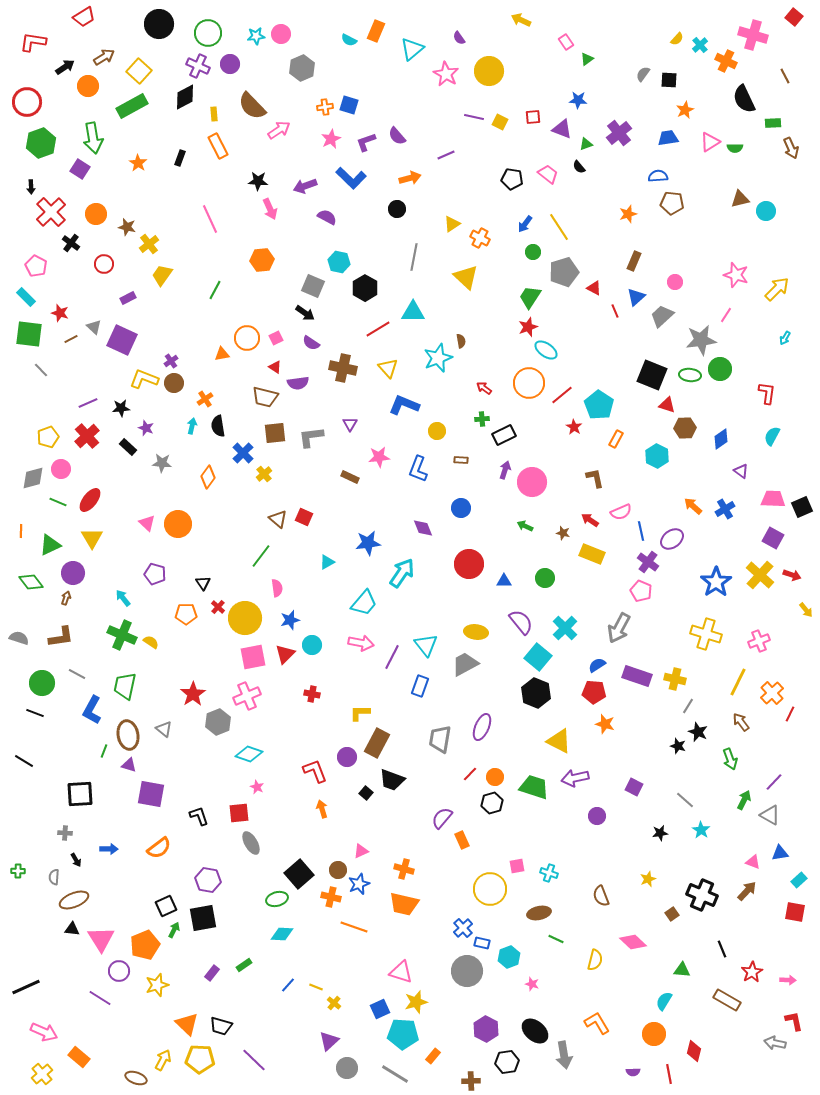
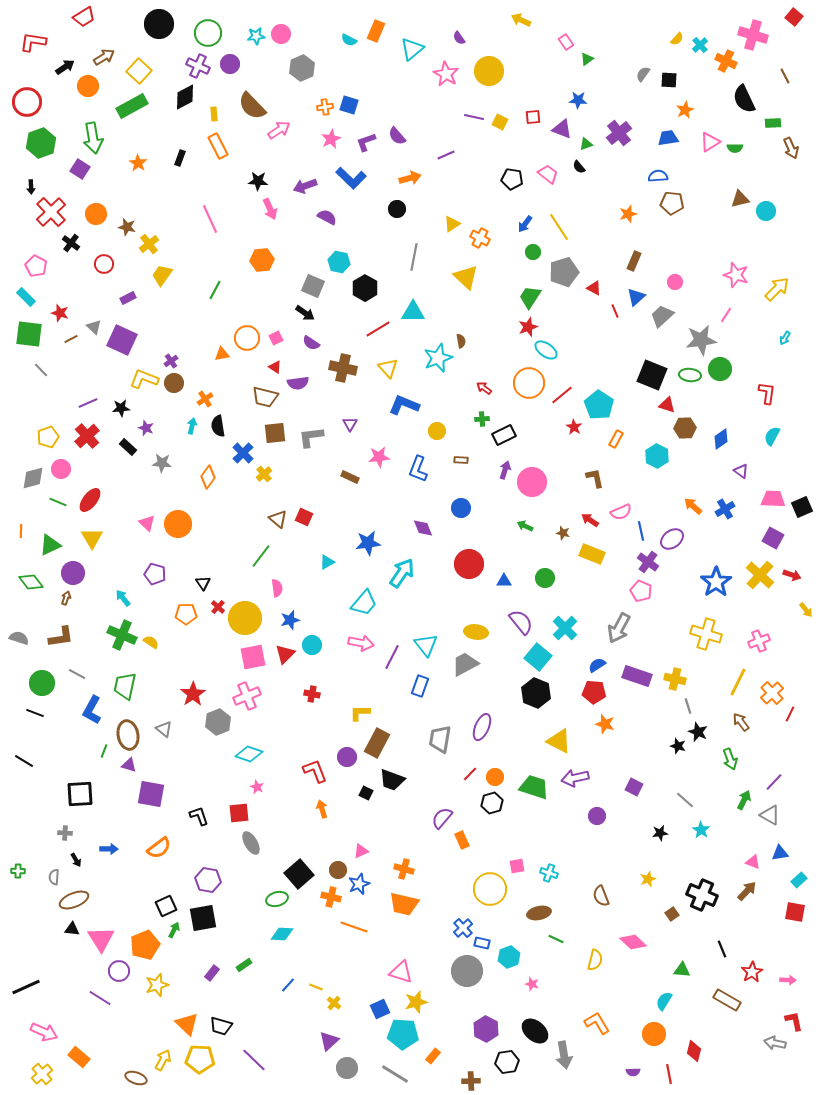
gray line at (688, 706): rotated 49 degrees counterclockwise
black square at (366, 793): rotated 16 degrees counterclockwise
